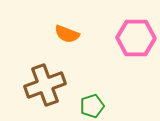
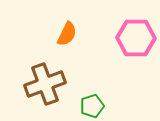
orange semicircle: rotated 85 degrees counterclockwise
brown cross: moved 1 px up
